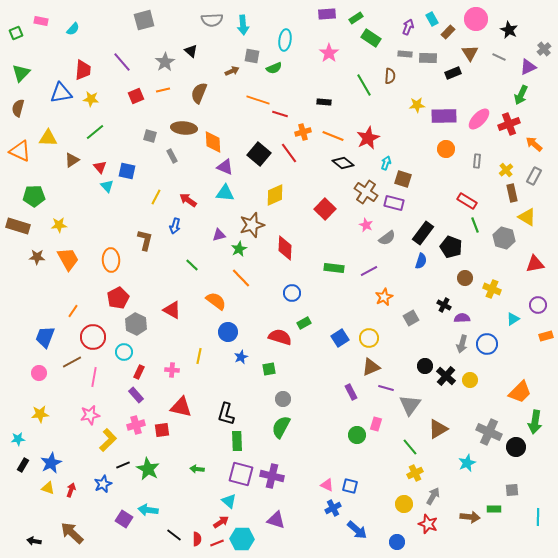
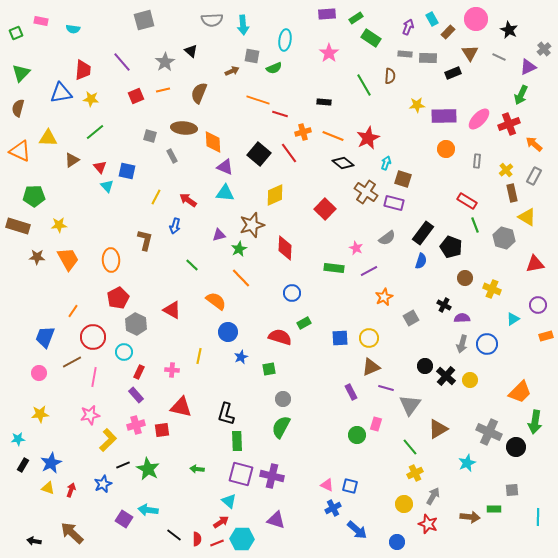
cyan semicircle at (73, 29): rotated 56 degrees clockwise
pink star at (366, 225): moved 10 px left, 23 px down
blue square at (340, 338): rotated 30 degrees clockwise
